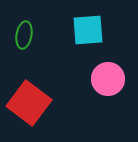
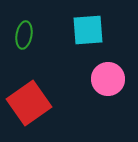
red square: rotated 18 degrees clockwise
